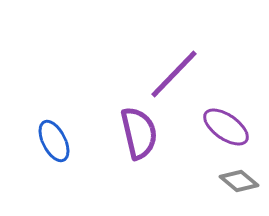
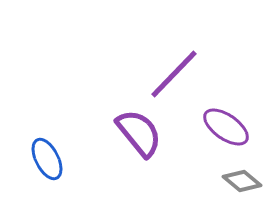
purple semicircle: rotated 26 degrees counterclockwise
blue ellipse: moved 7 px left, 18 px down
gray diamond: moved 3 px right
